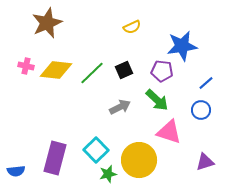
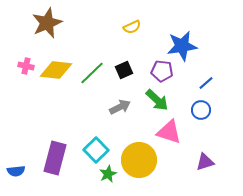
green star: rotated 12 degrees counterclockwise
